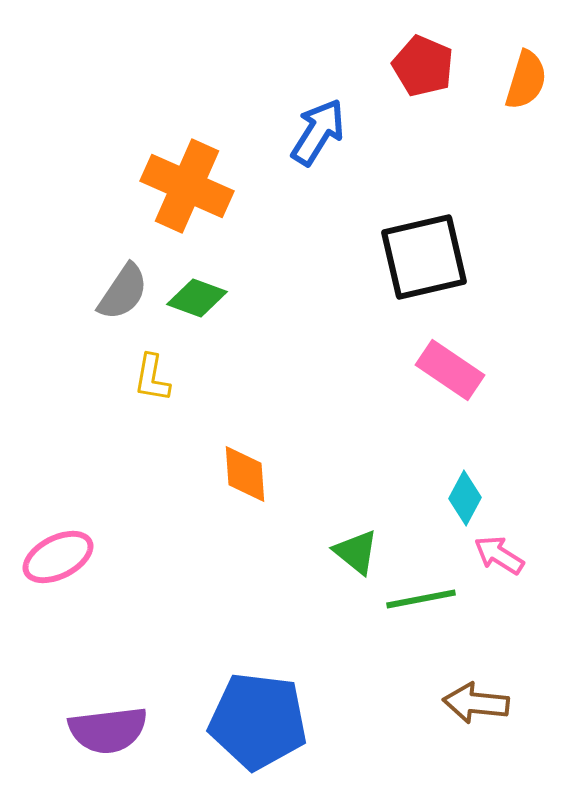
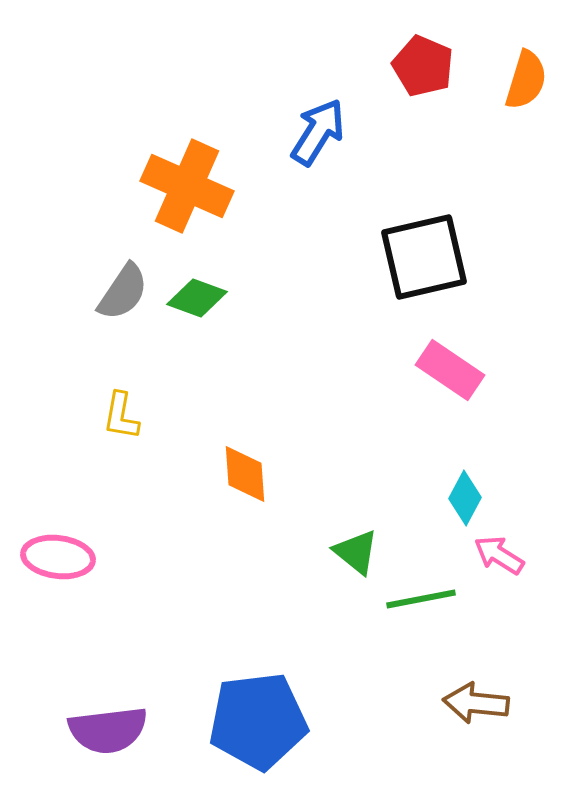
yellow L-shape: moved 31 px left, 38 px down
pink ellipse: rotated 34 degrees clockwise
blue pentagon: rotated 14 degrees counterclockwise
